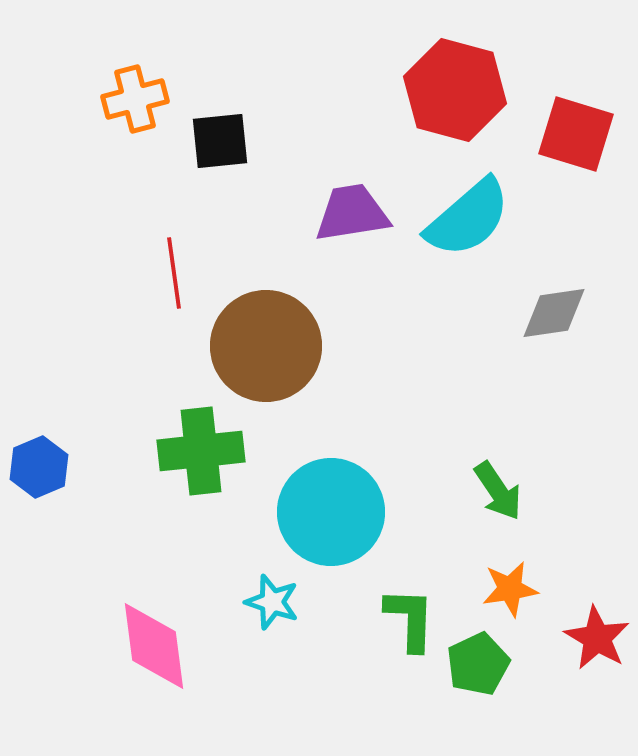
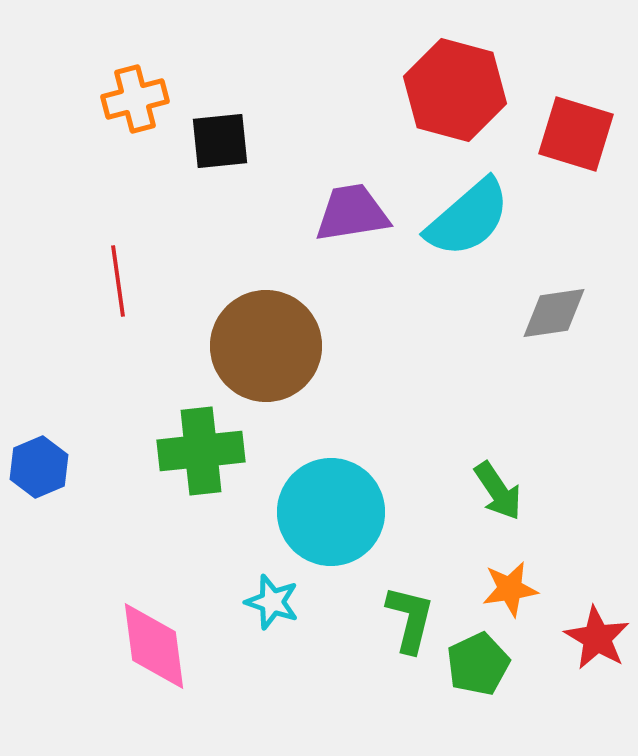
red line: moved 56 px left, 8 px down
green L-shape: rotated 12 degrees clockwise
